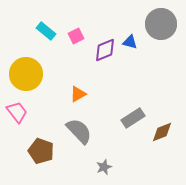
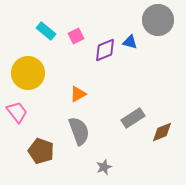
gray circle: moved 3 px left, 4 px up
yellow circle: moved 2 px right, 1 px up
gray semicircle: rotated 24 degrees clockwise
